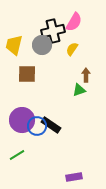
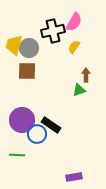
gray circle: moved 13 px left, 3 px down
yellow semicircle: moved 2 px right, 2 px up
brown square: moved 3 px up
blue circle: moved 8 px down
green line: rotated 35 degrees clockwise
